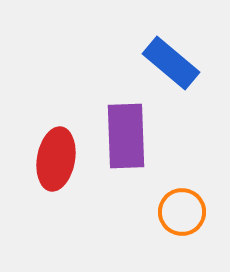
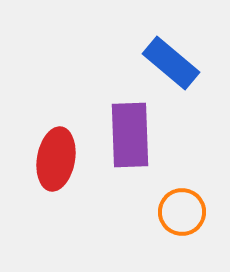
purple rectangle: moved 4 px right, 1 px up
